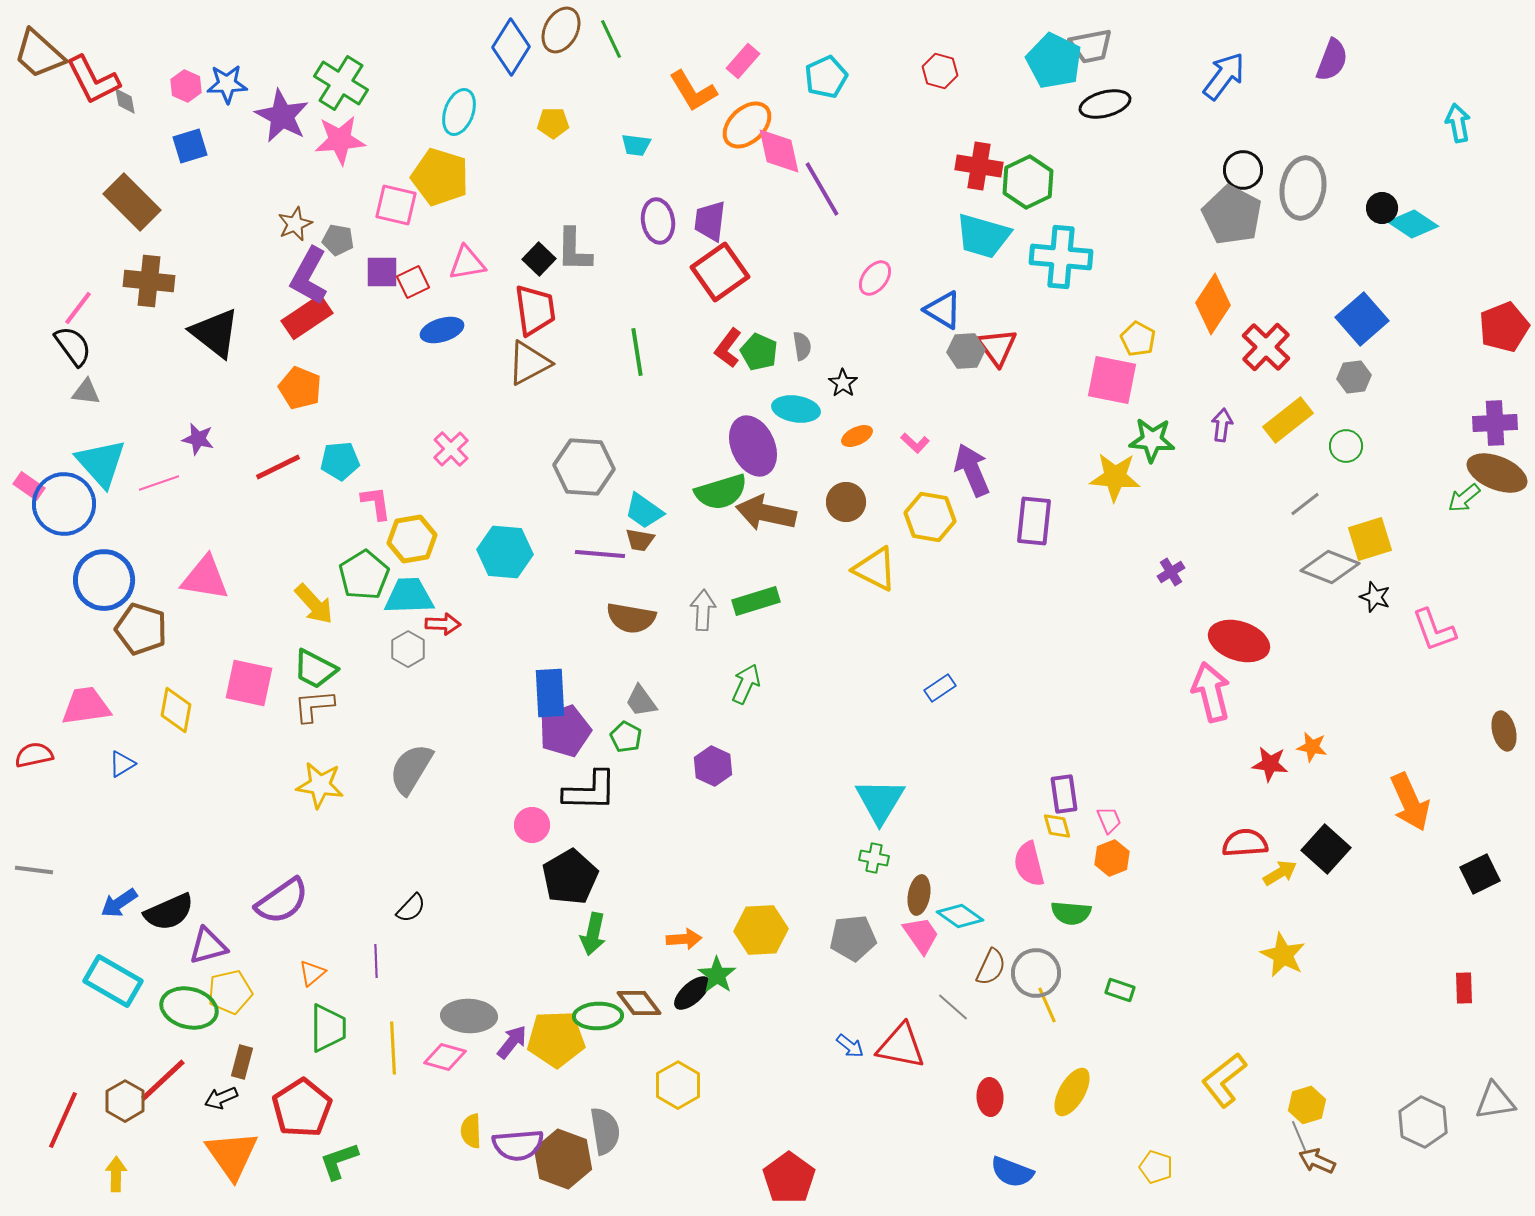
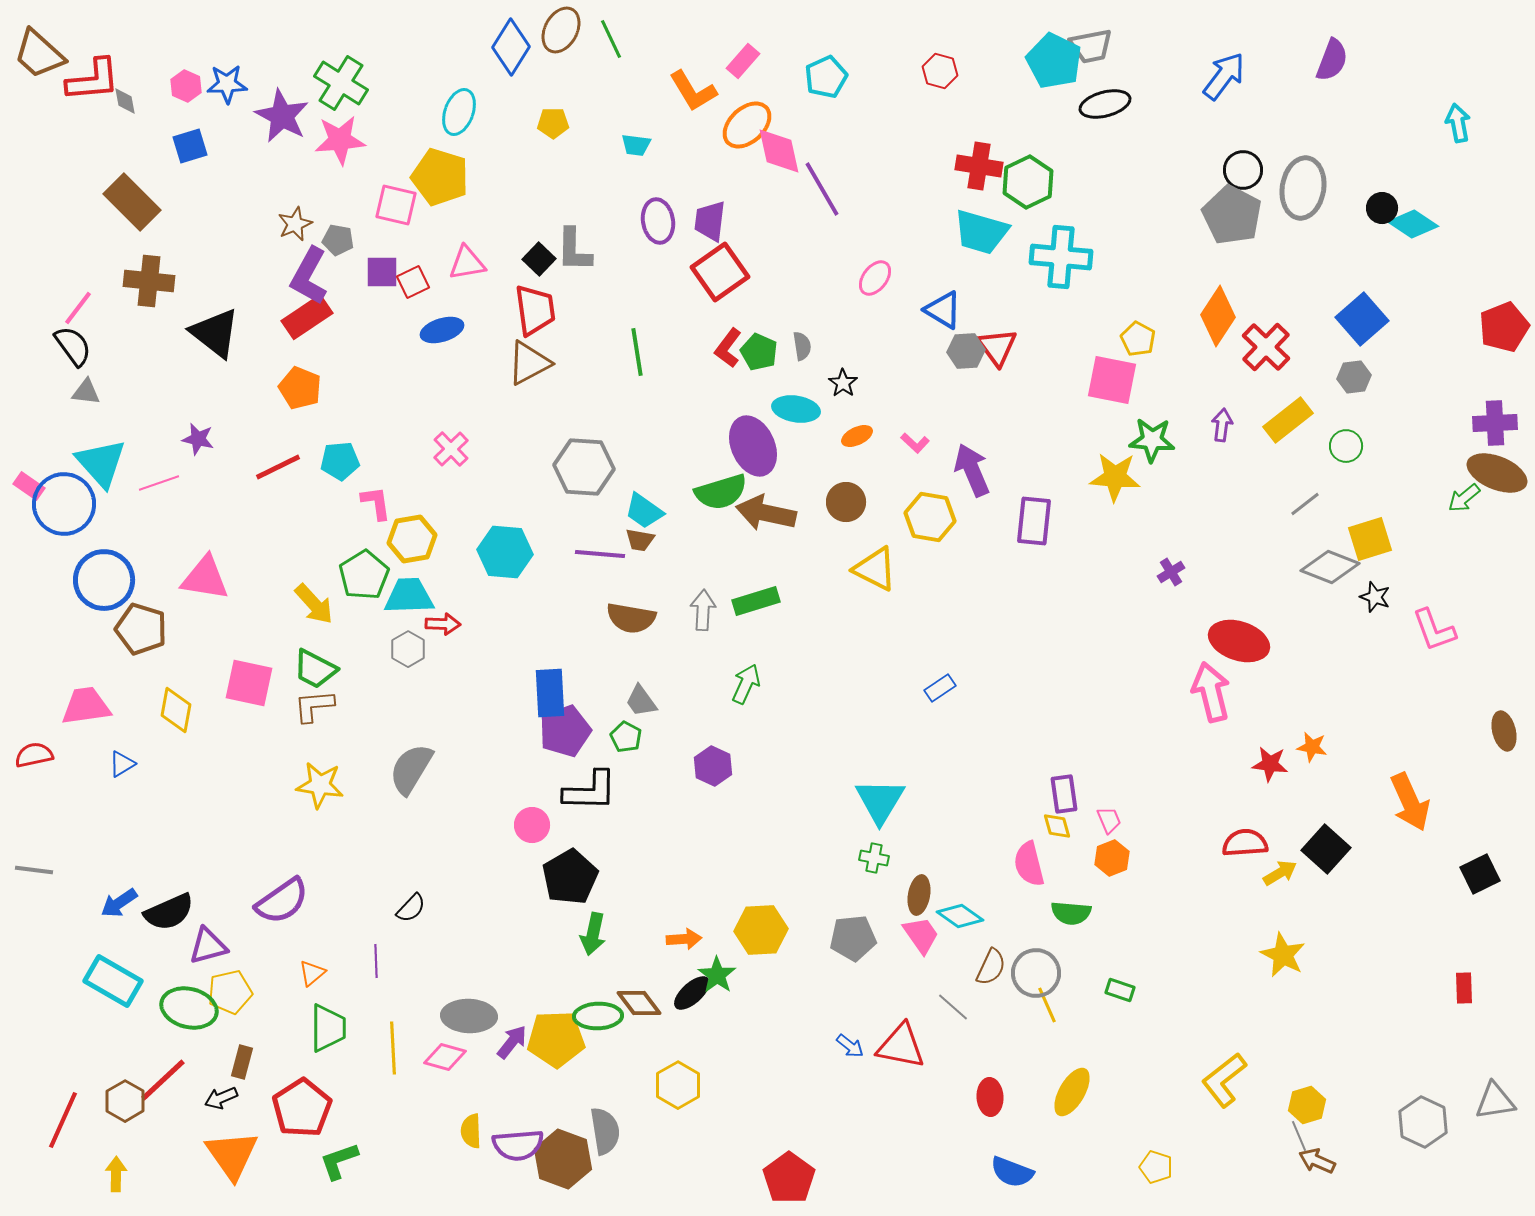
red L-shape at (93, 80): rotated 68 degrees counterclockwise
cyan trapezoid at (983, 236): moved 2 px left, 4 px up
orange diamond at (1213, 304): moved 5 px right, 12 px down
